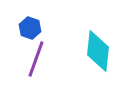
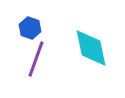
cyan diamond: moved 7 px left, 3 px up; rotated 18 degrees counterclockwise
